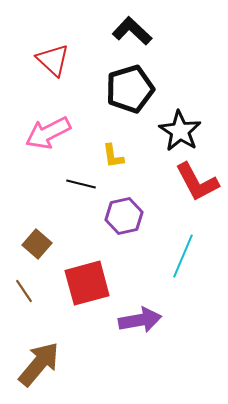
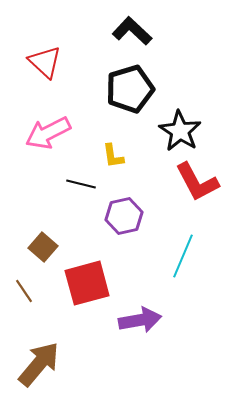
red triangle: moved 8 px left, 2 px down
brown square: moved 6 px right, 3 px down
